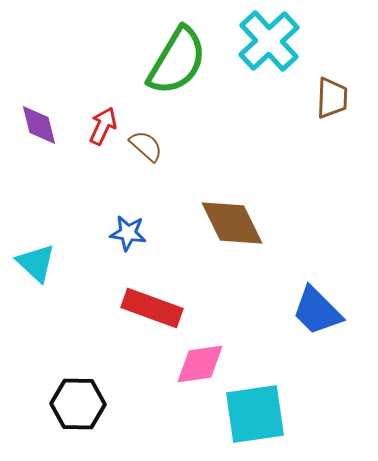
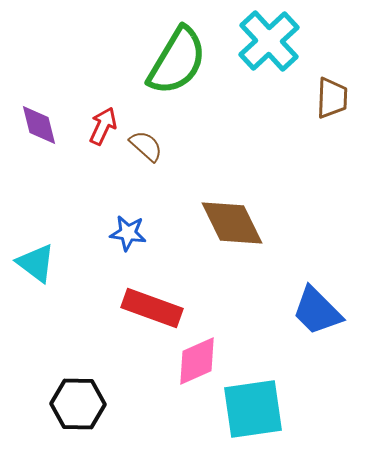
cyan triangle: rotated 6 degrees counterclockwise
pink diamond: moved 3 px left, 3 px up; rotated 16 degrees counterclockwise
cyan square: moved 2 px left, 5 px up
